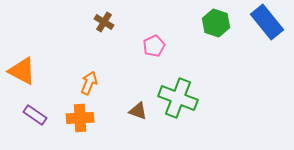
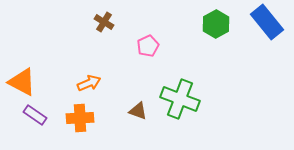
green hexagon: moved 1 px down; rotated 12 degrees clockwise
pink pentagon: moved 6 px left
orange triangle: moved 11 px down
orange arrow: rotated 45 degrees clockwise
green cross: moved 2 px right, 1 px down
